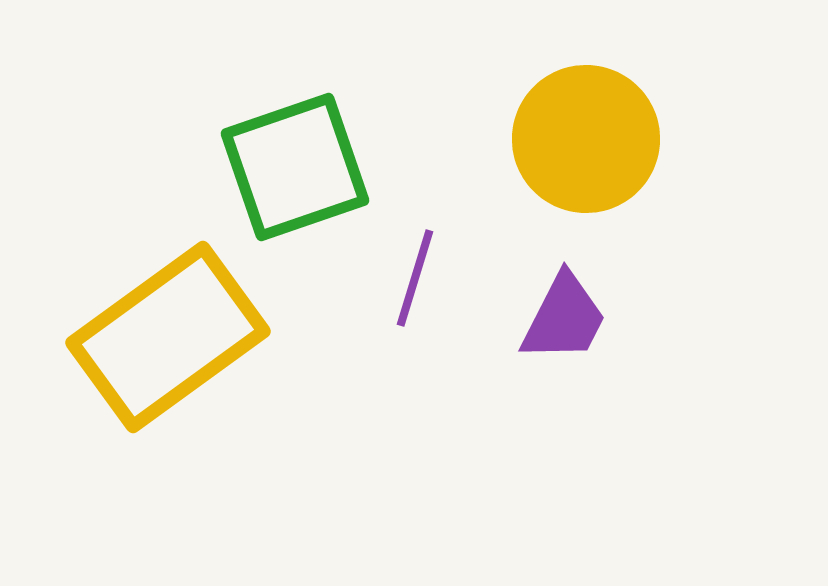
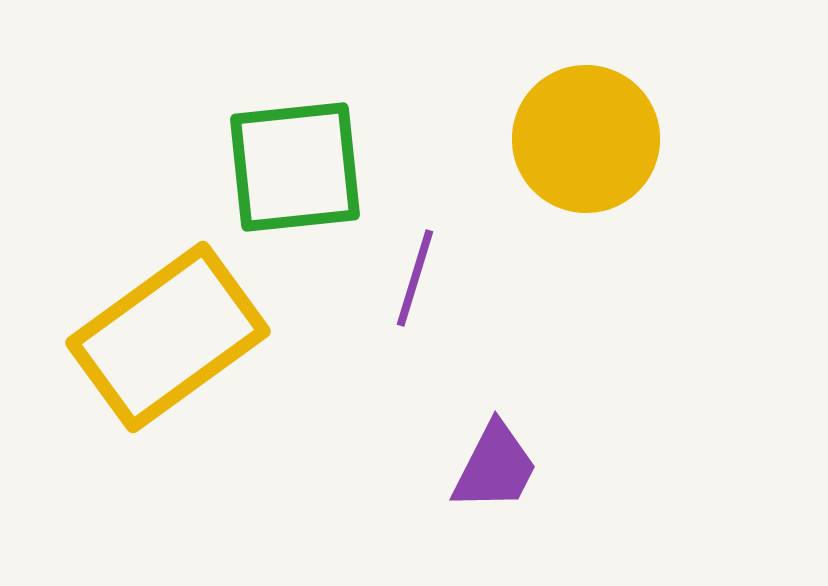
green square: rotated 13 degrees clockwise
purple trapezoid: moved 69 px left, 149 px down
